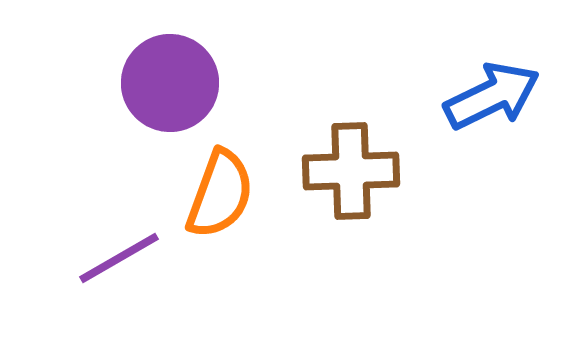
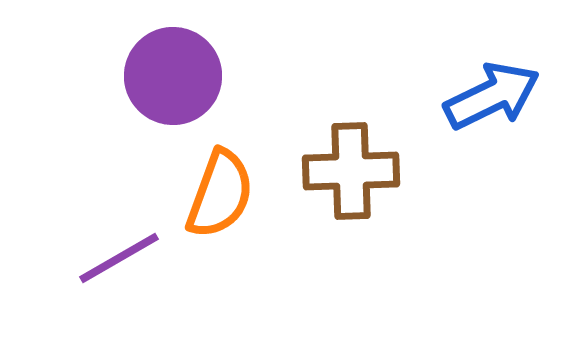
purple circle: moved 3 px right, 7 px up
